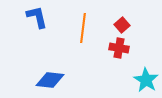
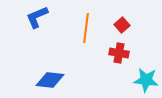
blue L-shape: rotated 100 degrees counterclockwise
orange line: moved 3 px right
red cross: moved 5 px down
cyan star: rotated 25 degrees counterclockwise
